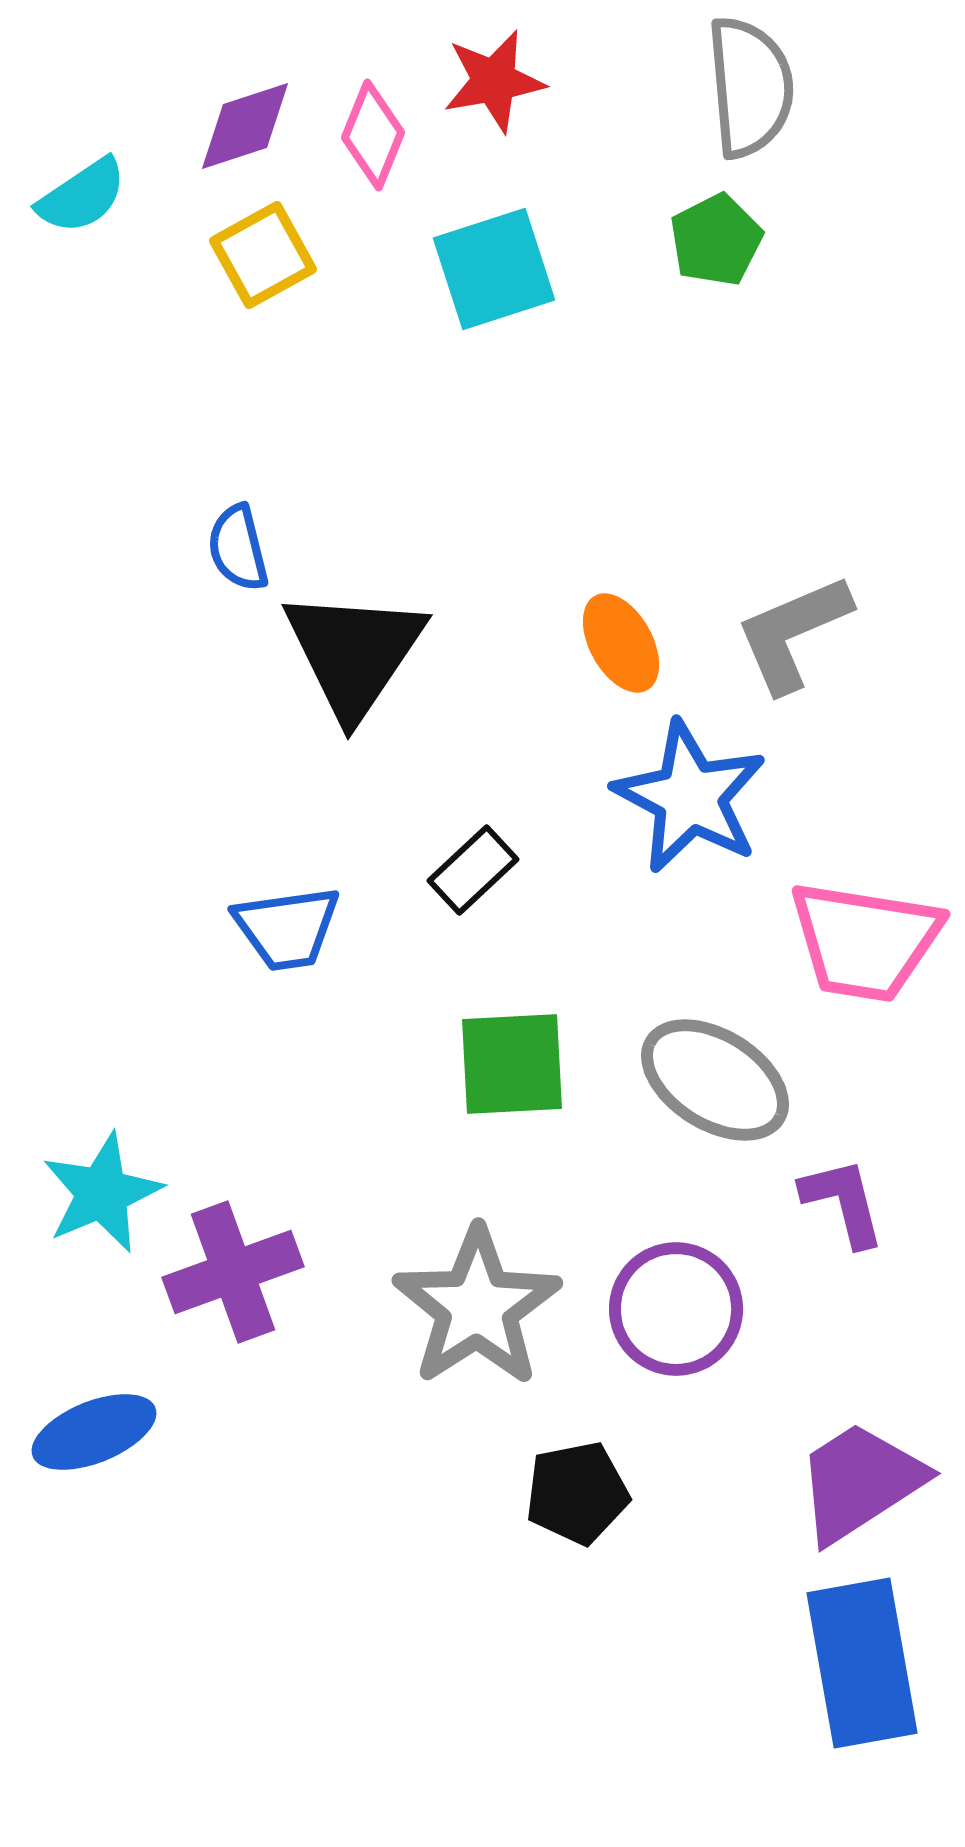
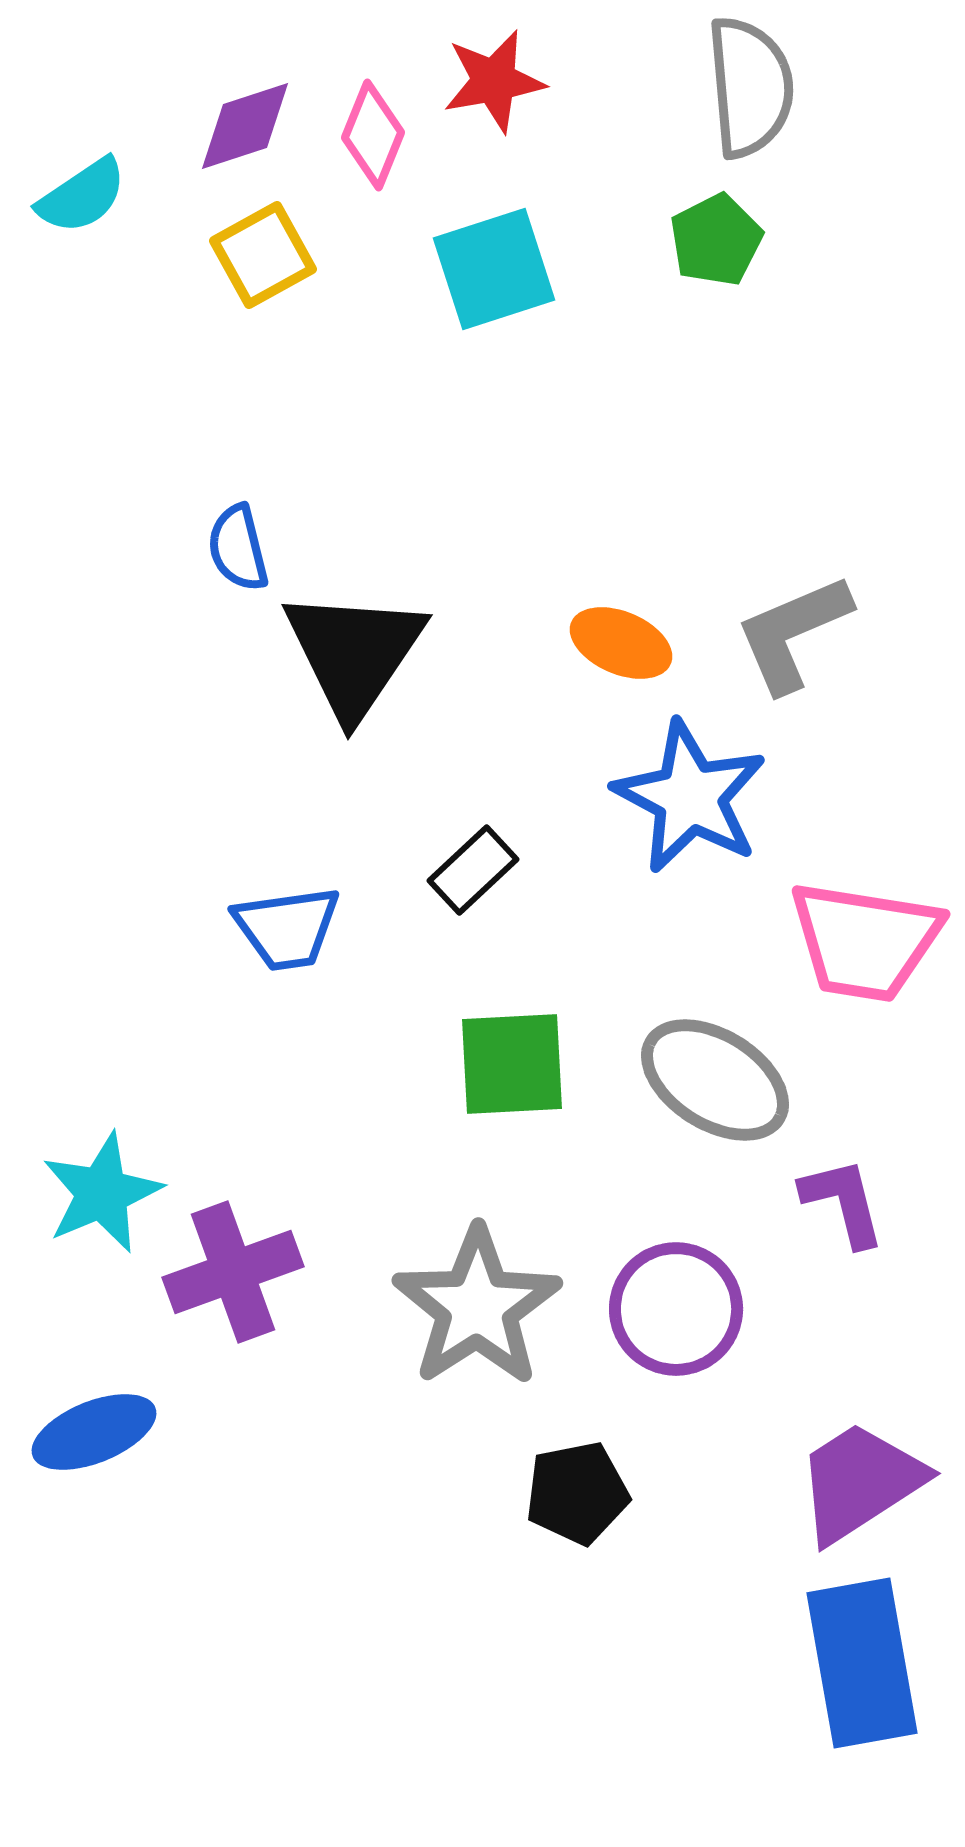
orange ellipse: rotated 38 degrees counterclockwise
